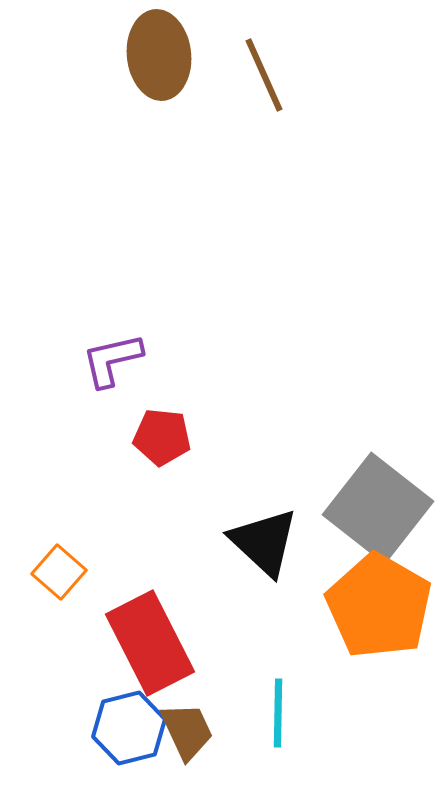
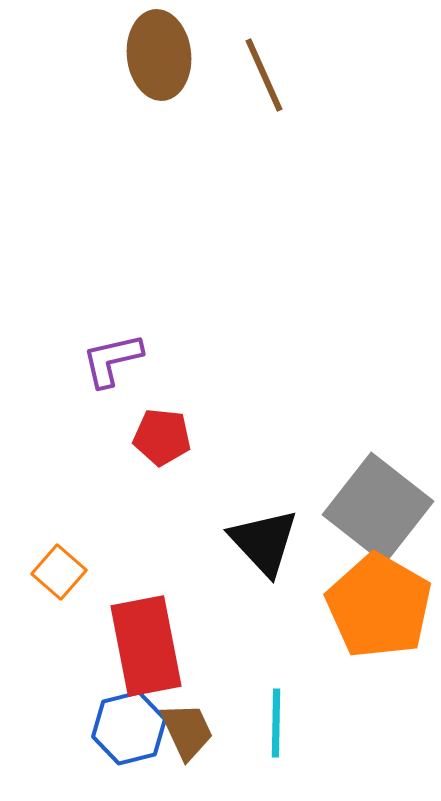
black triangle: rotated 4 degrees clockwise
red rectangle: moved 4 px left, 3 px down; rotated 16 degrees clockwise
cyan line: moved 2 px left, 10 px down
